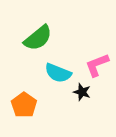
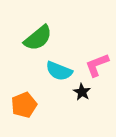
cyan semicircle: moved 1 px right, 2 px up
black star: rotated 12 degrees clockwise
orange pentagon: rotated 15 degrees clockwise
